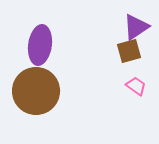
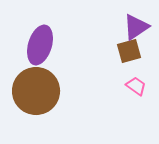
purple ellipse: rotated 9 degrees clockwise
